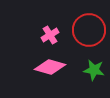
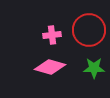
pink cross: moved 2 px right; rotated 24 degrees clockwise
green star: moved 2 px up; rotated 10 degrees counterclockwise
